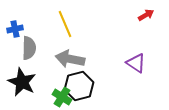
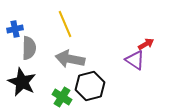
red arrow: moved 29 px down
purple triangle: moved 1 px left, 3 px up
black hexagon: moved 11 px right
